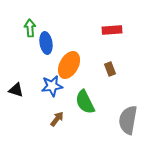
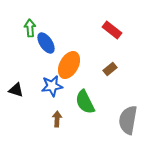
red rectangle: rotated 42 degrees clockwise
blue ellipse: rotated 25 degrees counterclockwise
brown rectangle: rotated 72 degrees clockwise
brown arrow: rotated 35 degrees counterclockwise
